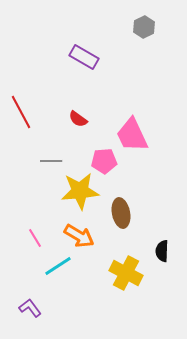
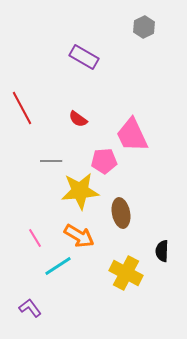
red line: moved 1 px right, 4 px up
